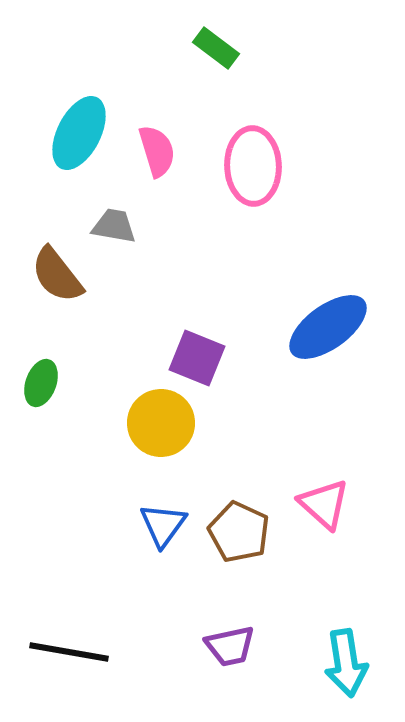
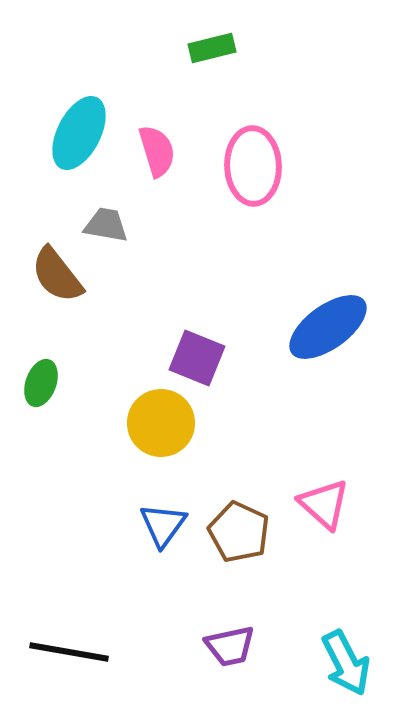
green rectangle: moved 4 px left; rotated 51 degrees counterclockwise
gray trapezoid: moved 8 px left, 1 px up
cyan arrow: rotated 18 degrees counterclockwise
